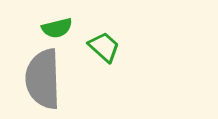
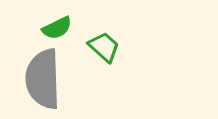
green semicircle: rotated 12 degrees counterclockwise
